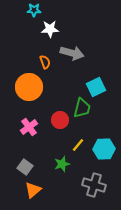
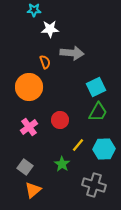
gray arrow: rotated 10 degrees counterclockwise
green trapezoid: moved 16 px right, 4 px down; rotated 15 degrees clockwise
green star: rotated 21 degrees counterclockwise
